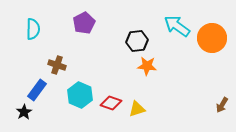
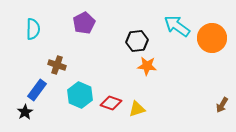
black star: moved 1 px right
